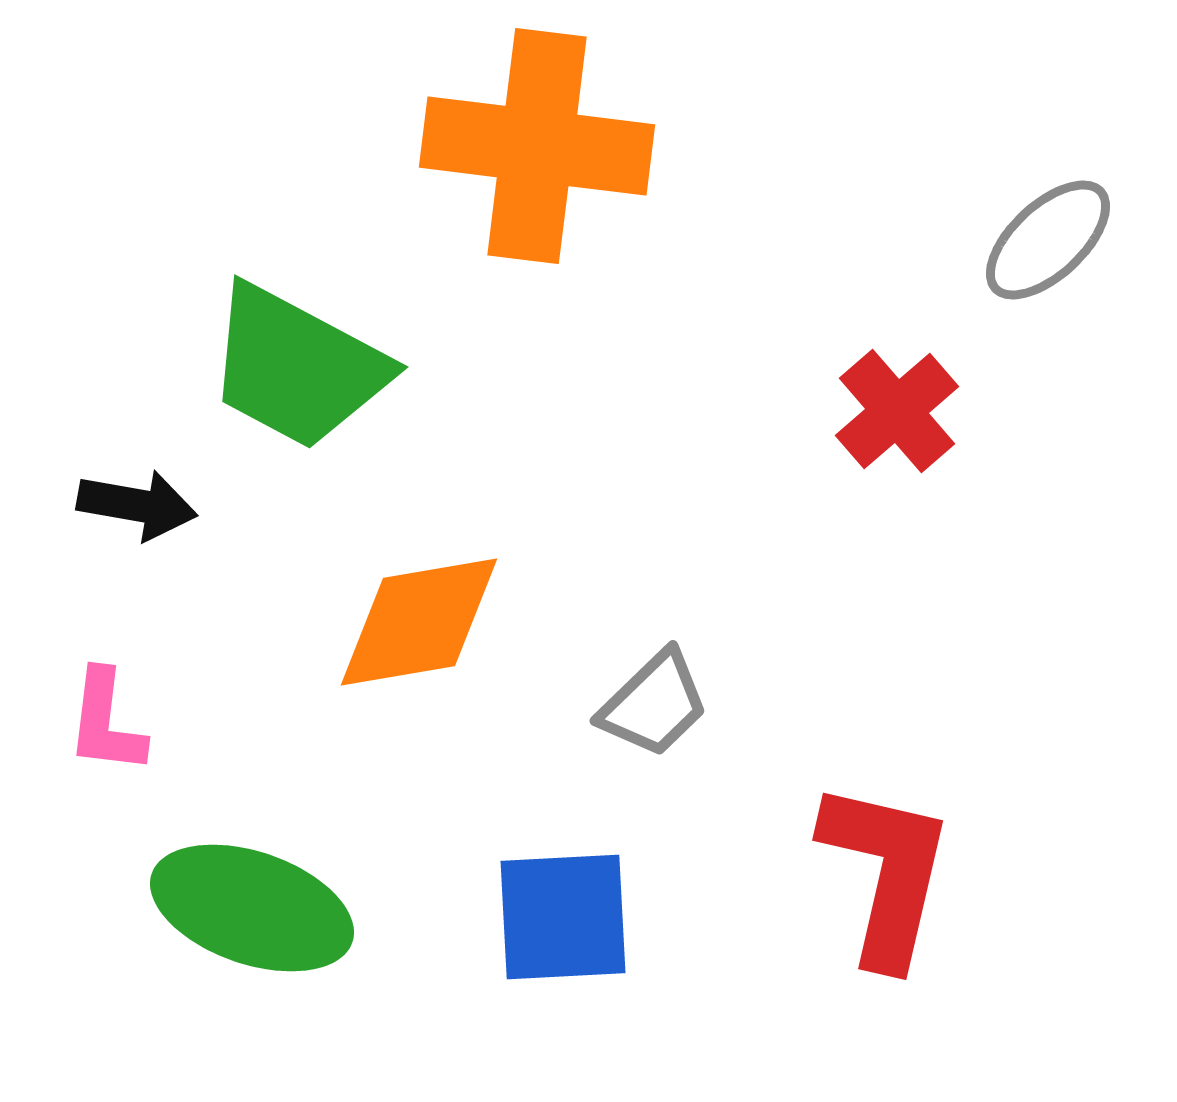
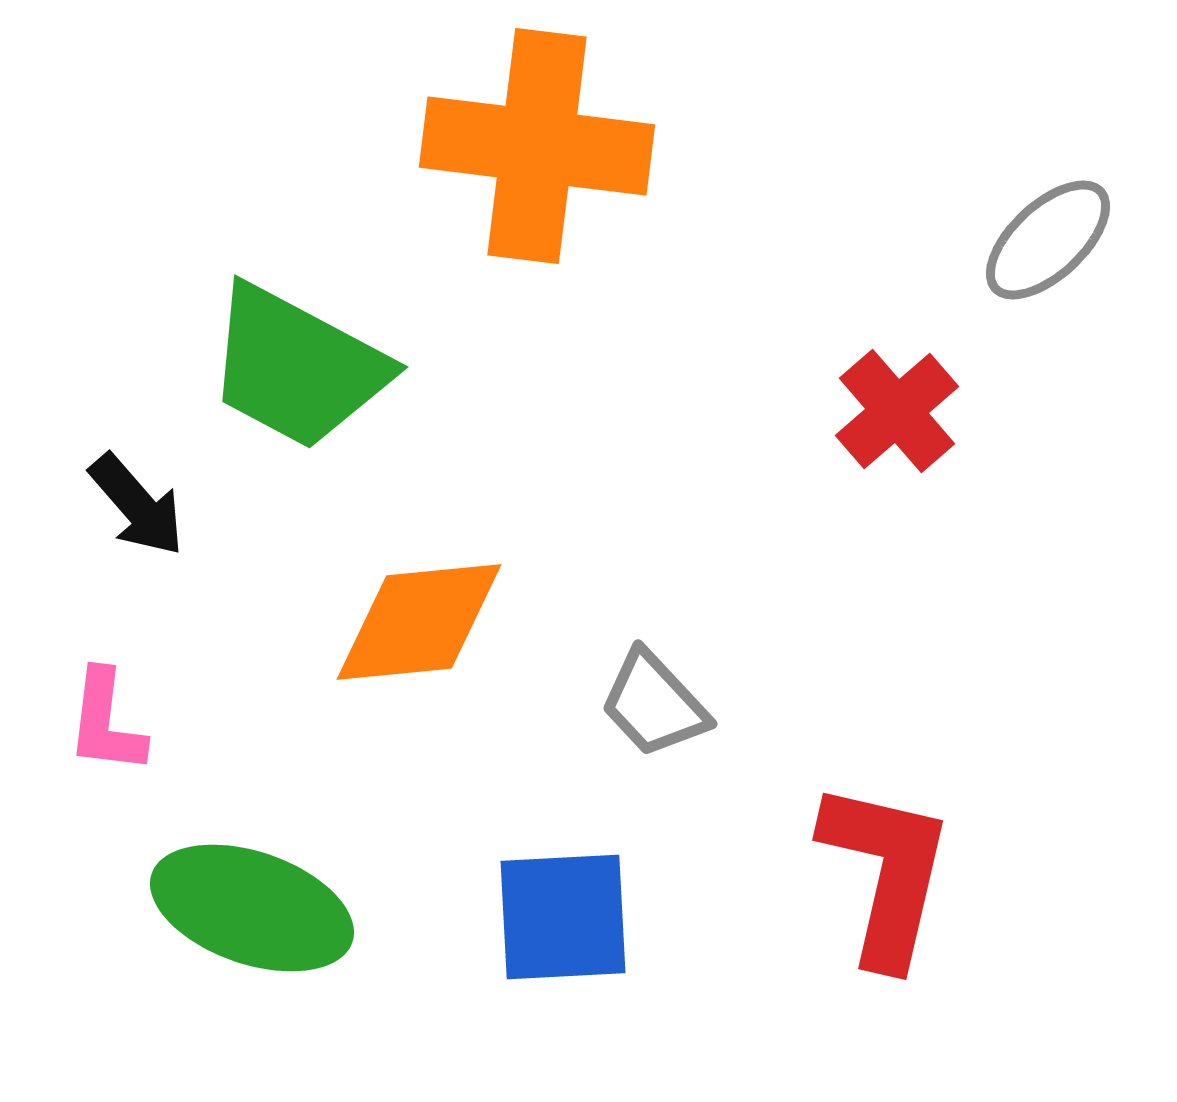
black arrow: rotated 39 degrees clockwise
orange diamond: rotated 4 degrees clockwise
gray trapezoid: rotated 91 degrees clockwise
